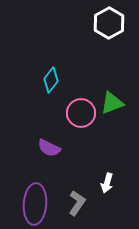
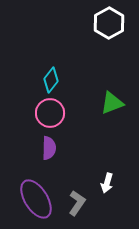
pink circle: moved 31 px left
purple semicircle: rotated 115 degrees counterclockwise
purple ellipse: moved 1 px right, 5 px up; rotated 36 degrees counterclockwise
